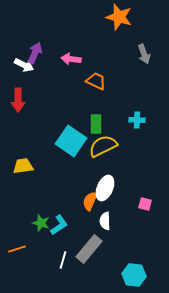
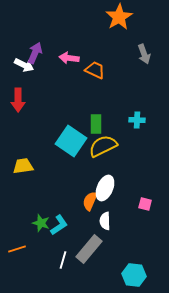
orange star: rotated 24 degrees clockwise
pink arrow: moved 2 px left, 1 px up
orange trapezoid: moved 1 px left, 11 px up
